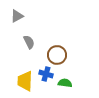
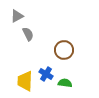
gray semicircle: moved 1 px left, 8 px up
brown circle: moved 7 px right, 5 px up
blue cross: rotated 16 degrees clockwise
